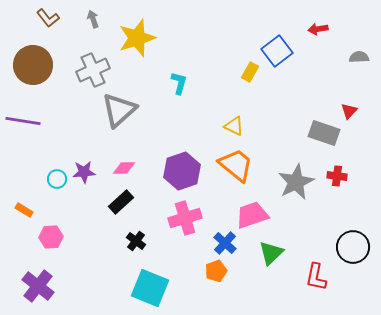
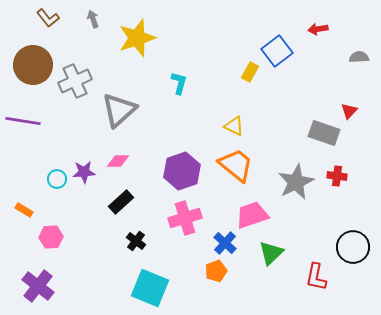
gray cross: moved 18 px left, 11 px down
pink diamond: moved 6 px left, 7 px up
